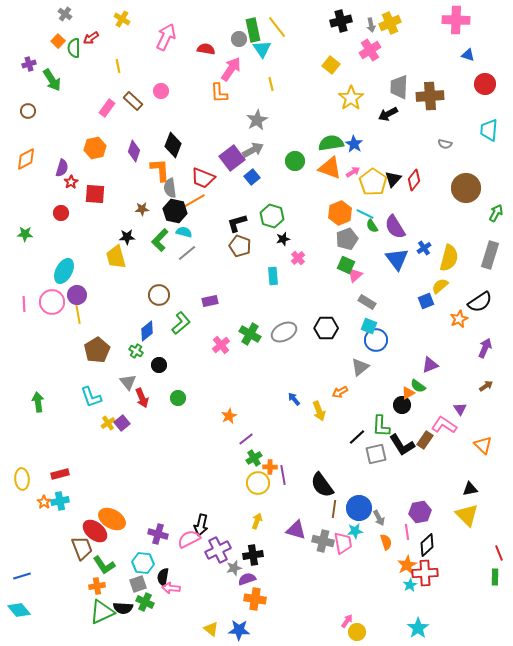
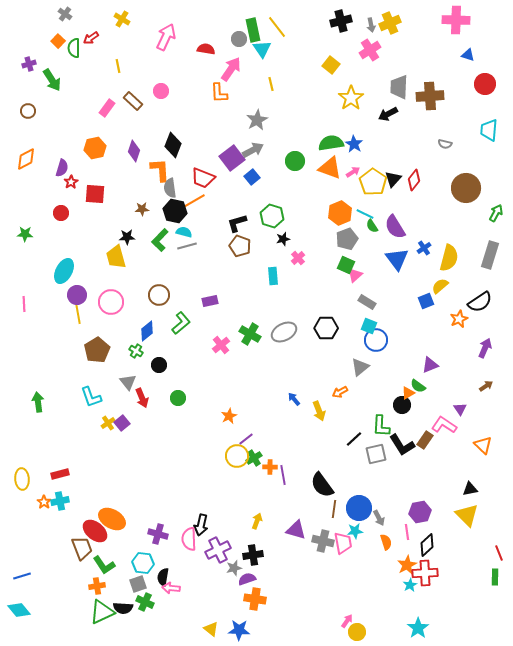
gray line at (187, 253): moved 7 px up; rotated 24 degrees clockwise
pink circle at (52, 302): moved 59 px right
black line at (357, 437): moved 3 px left, 2 px down
yellow circle at (258, 483): moved 21 px left, 27 px up
pink semicircle at (189, 539): rotated 65 degrees counterclockwise
